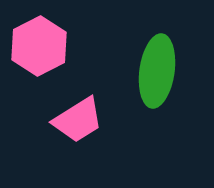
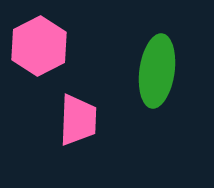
pink trapezoid: rotated 56 degrees counterclockwise
